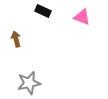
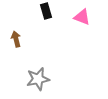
black rectangle: moved 3 px right; rotated 49 degrees clockwise
gray star: moved 9 px right, 4 px up
